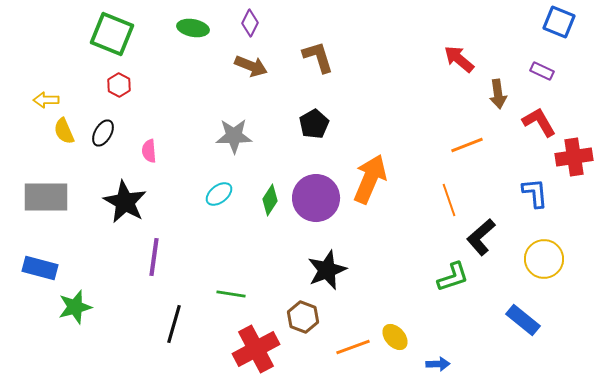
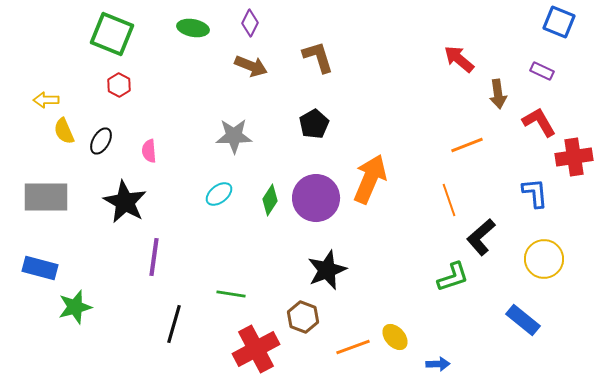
black ellipse at (103, 133): moved 2 px left, 8 px down
